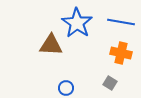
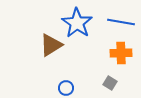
brown triangle: rotated 35 degrees counterclockwise
orange cross: rotated 15 degrees counterclockwise
